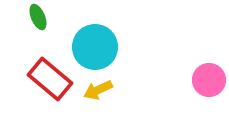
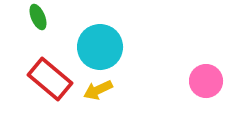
cyan circle: moved 5 px right
pink circle: moved 3 px left, 1 px down
